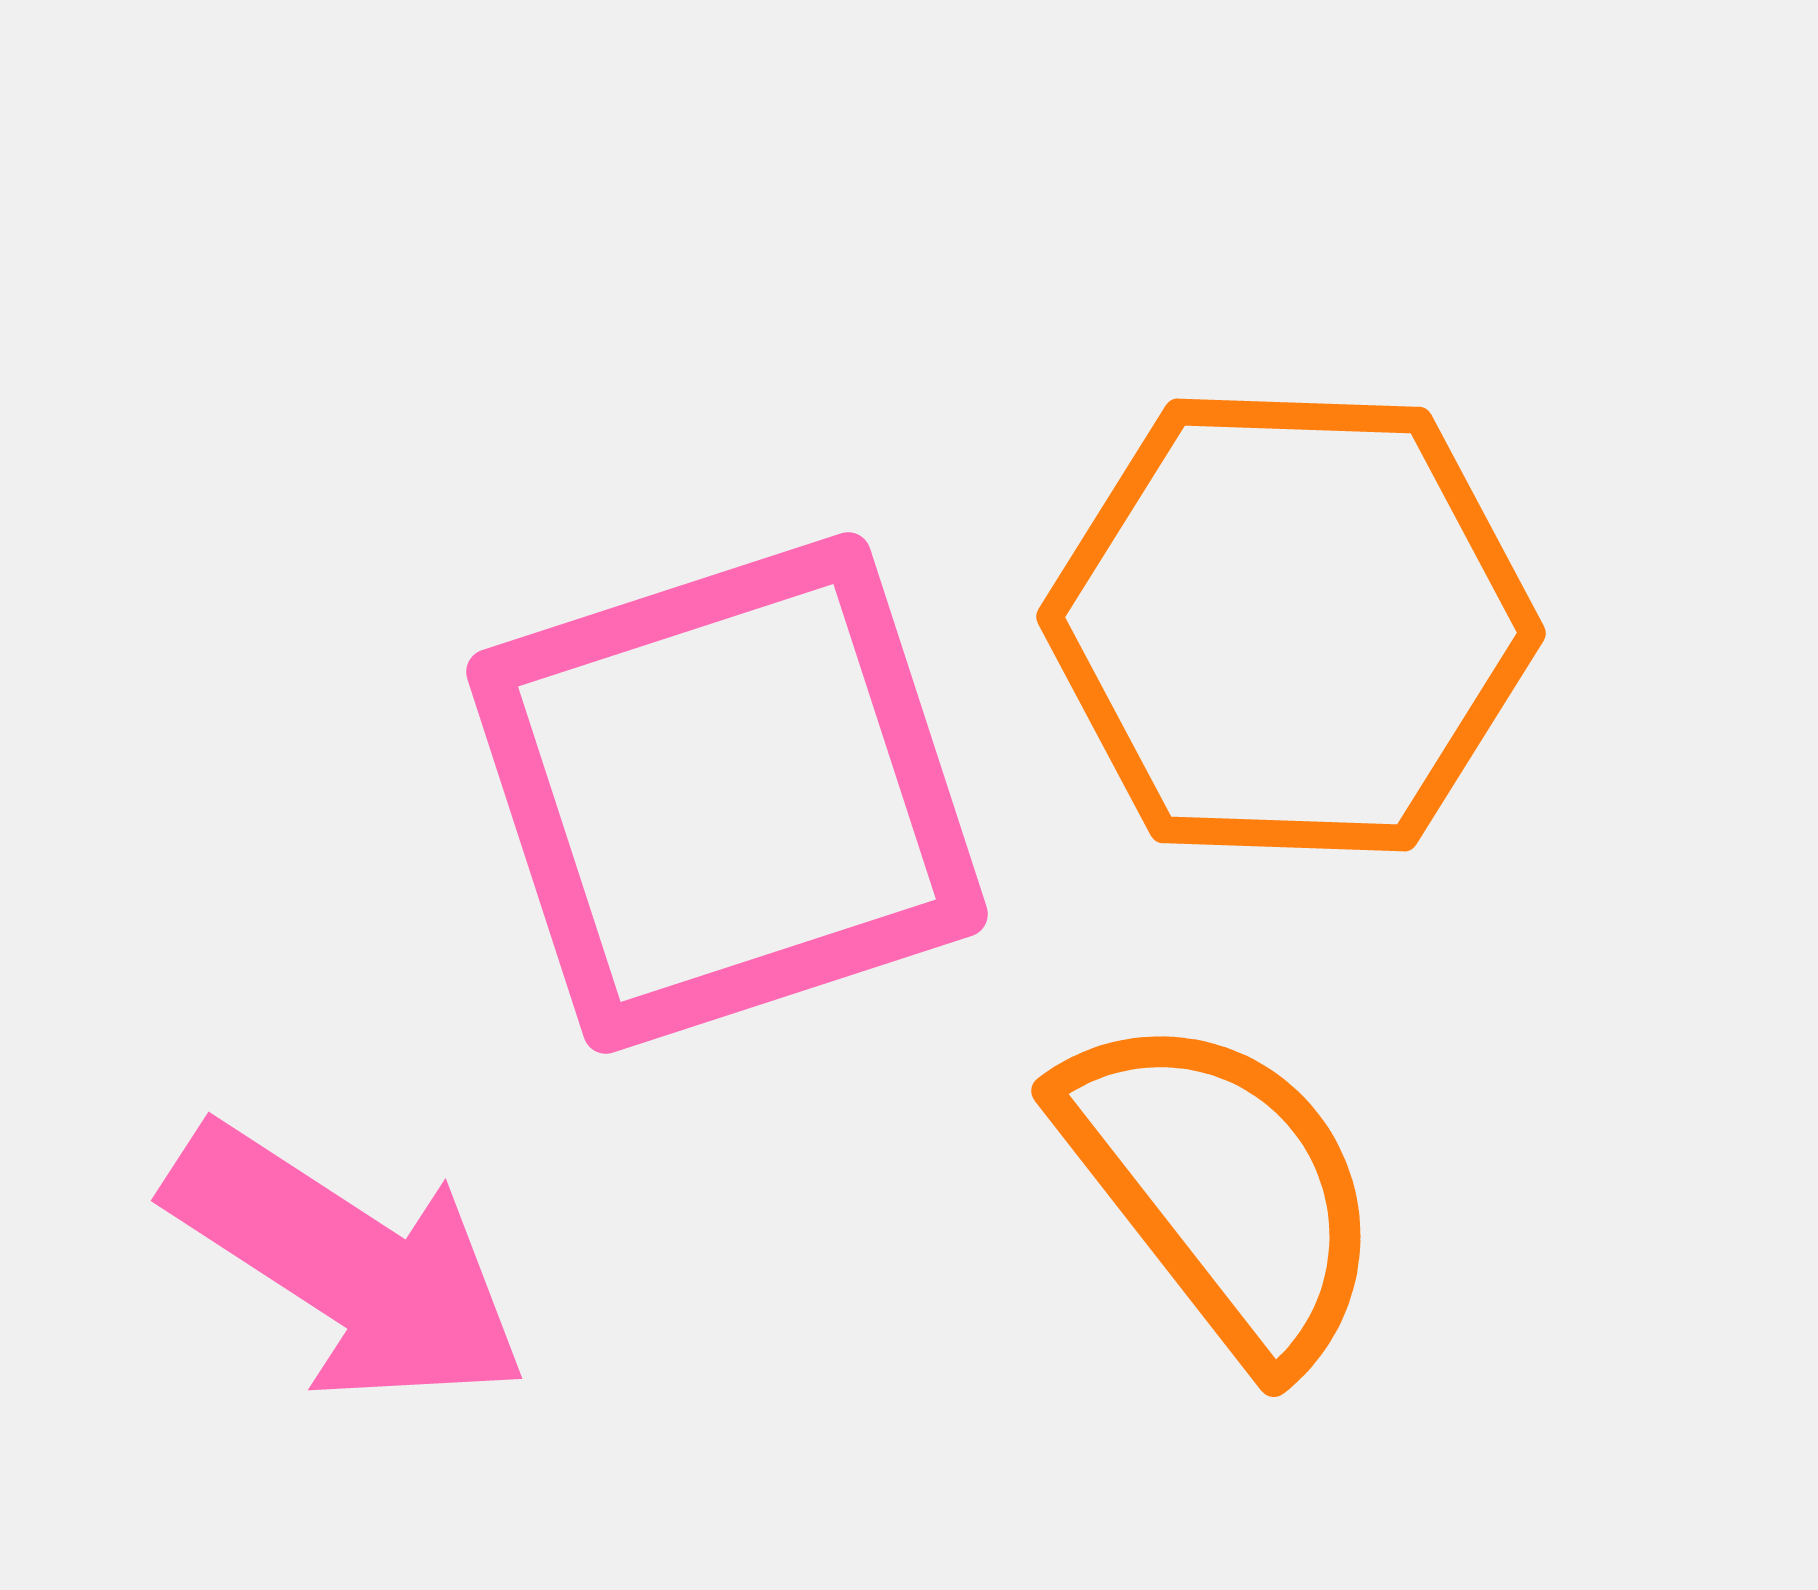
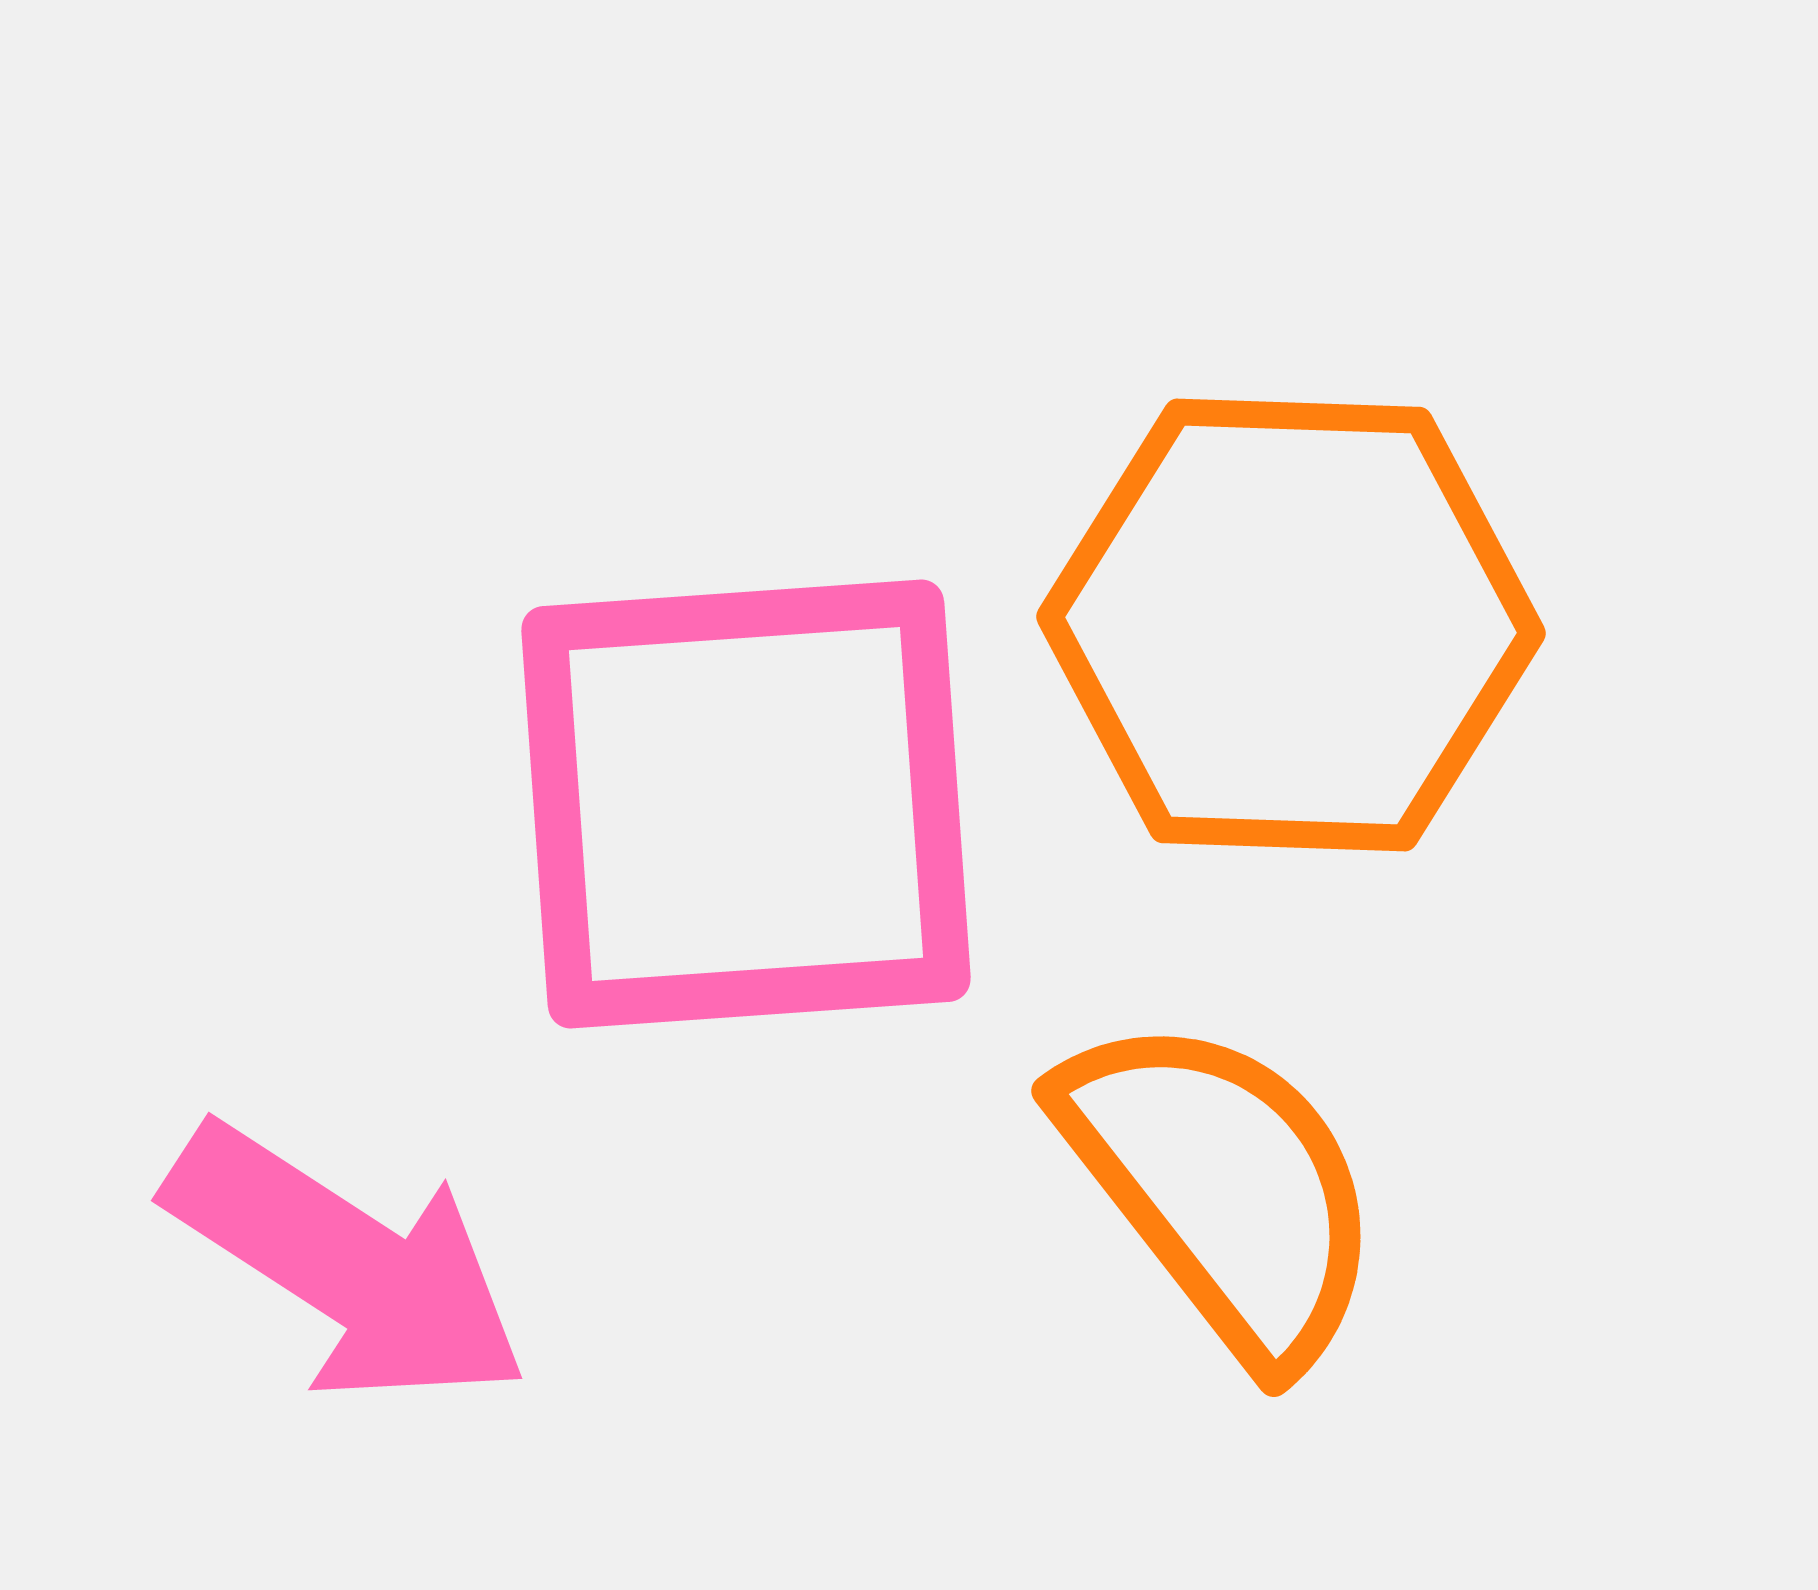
pink square: moved 19 px right, 11 px down; rotated 14 degrees clockwise
